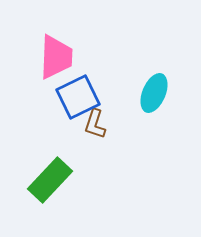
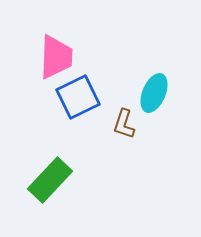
brown L-shape: moved 29 px right
